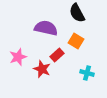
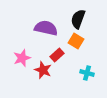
black semicircle: moved 1 px right, 6 px down; rotated 48 degrees clockwise
pink star: moved 4 px right, 1 px down
red star: moved 1 px right, 1 px down
